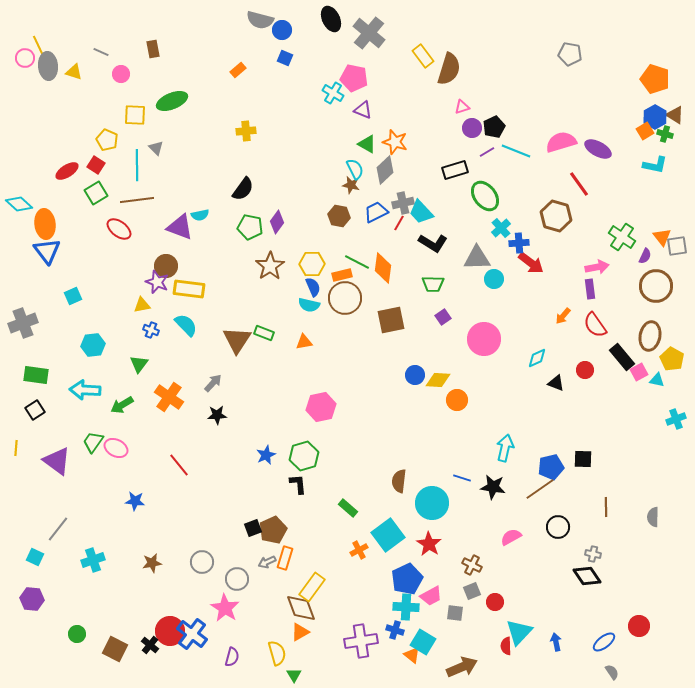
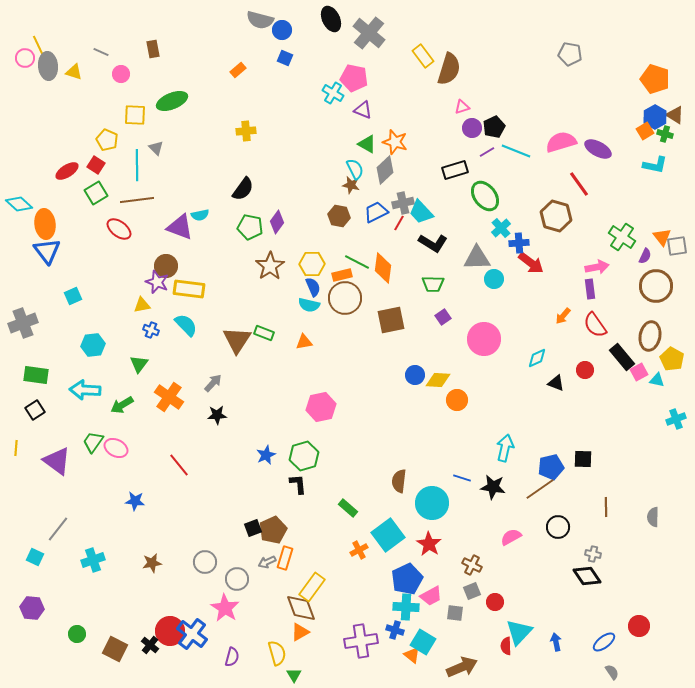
gray circle at (202, 562): moved 3 px right
purple hexagon at (32, 599): moved 9 px down
